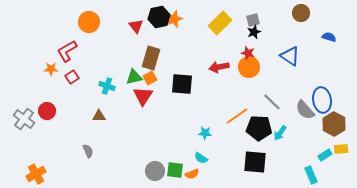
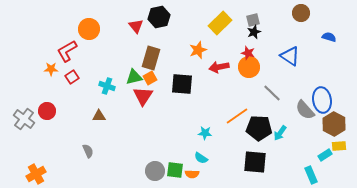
orange star at (174, 19): moved 24 px right, 31 px down
orange circle at (89, 22): moved 7 px down
gray line at (272, 102): moved 9 px up
yellow rectangle at (341, 149): moved 2 px left, 3 px up
orange semicircle at (192, 174): rotated 24 degrees clockwise
